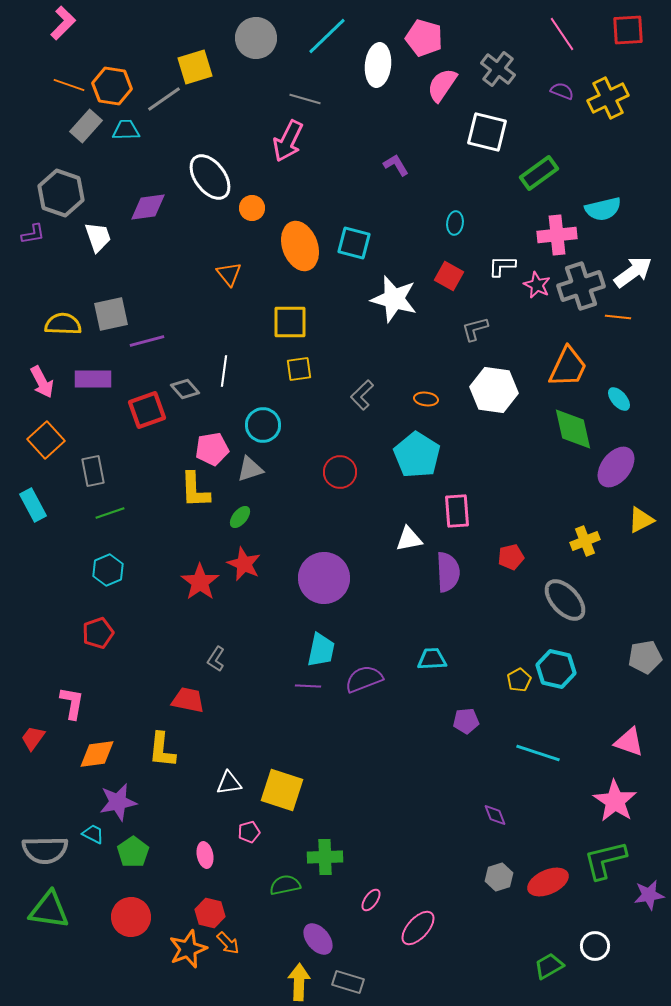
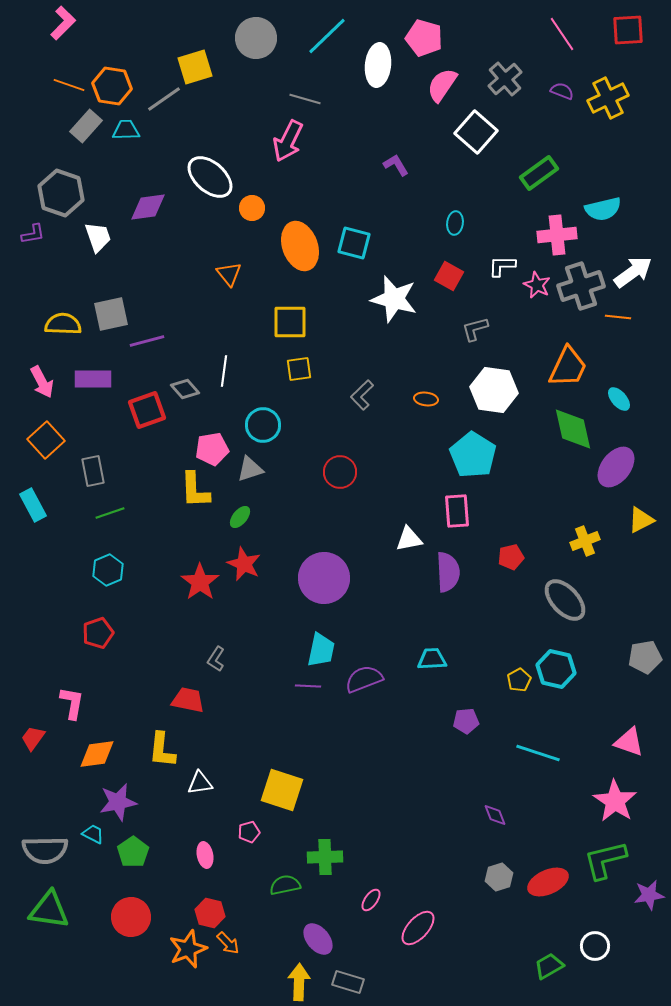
gray cross at (498, 69): moved 7 px right, 10 px down; rotated 12 degrees clockwise
white square at (487, 132): moved 11 px left; rotated 27 degrees clockwise
white ellipse at (210, 177): rotated 12 degrees counterclockwise
cyan pentagon at (417, 455): moved 56 px right
white triangle at (229, 783): moved 29 px left
